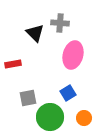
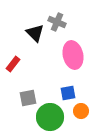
gray cross: moved 3 px left, 1 px up; rotated 18 degrees clockwise
pink ellipse: rotated 28 degrees counterclockwise
red rectangle: rotated 42 degrees counterclockwise
blue square: rotated 21 degrees clockwise
orange circle: moved 3 px left, 7 px up
